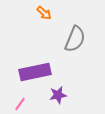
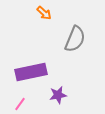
purple rectangle: moved 4 px left
